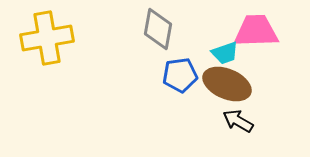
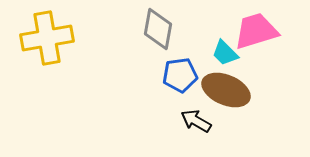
pink trapezoid: rotated 15 degrees counterclockwise
cyan trapezoid: rotated 64 degrees clockwise
brown ellipse: moved 1 px left, 6 px down
black arrow: moved 42 px left
